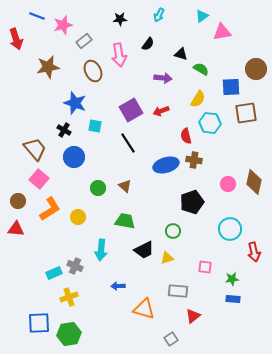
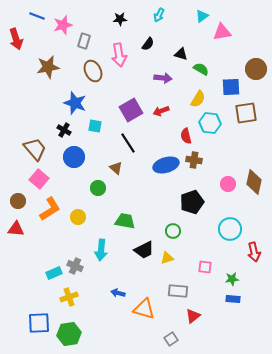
gray rectangle at (84, 41): rotated 35 degrees counterclockwise
brown triangle at (125, 186): moved 9 px left, 18 px up
blue arrow at (118, 286): moved 7 px down; rotated 16 degrees clockwise
